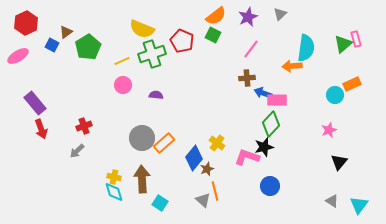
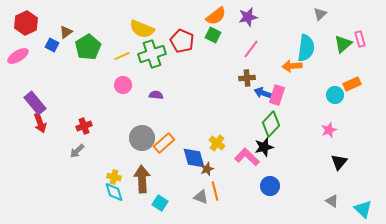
gray triangle at (280, 14): moved 40 px right
purple star at (248, 17): rotated 12 degrees clockwise
pink rectangle at (356, 39): moved 4 px right
yellow line at (122, 61): moved 5 px up
pink rectangle at (277, 100): moved 5 px up; rotated 72 degrees counterclockwise
red arrow at (41, 129): moved 1 px left, 6 px up
pink L-shape at (247, 157): rotated 25 degrees clockwise
blue diamond at (194, 158): rotated 55 degrees counterclockwise
gray triangle at (203, 200): moved 2 px left, 3 px up; rotated 21 degrees counterclockwise
cyan triangle at (359, 205): moved 4 px right, 4 px down; rotated 24 degrees counterclockwise
